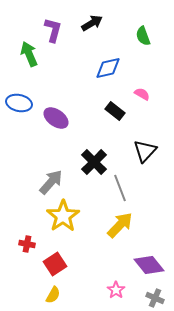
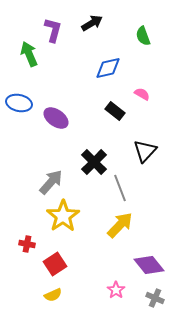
yellow semicircle: rotated 36 degrees clockwise
